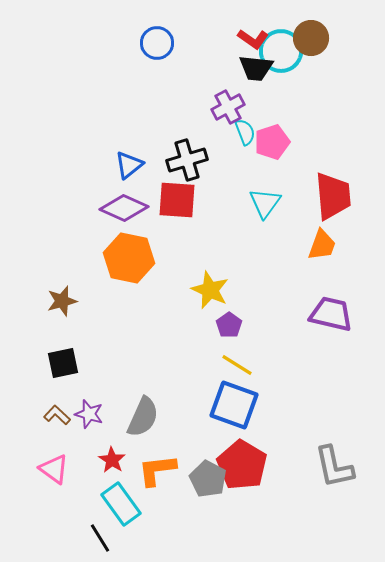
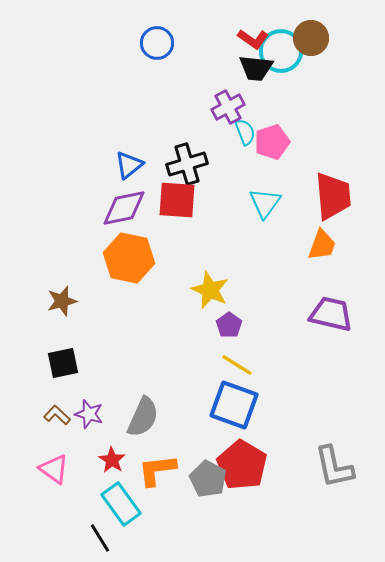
black cross: moved 4 px down
purple diamond: rotated 36 degrees counterclockwise
